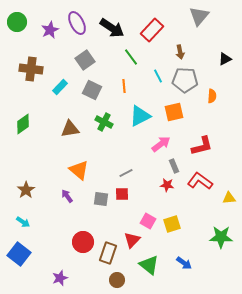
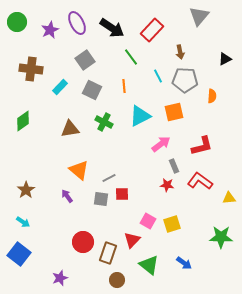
green diamond at (23, 124): moved 3 px up
gray line at (126, 173): moved 17 px left, 5 px down
